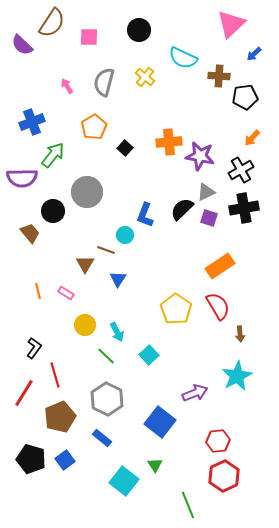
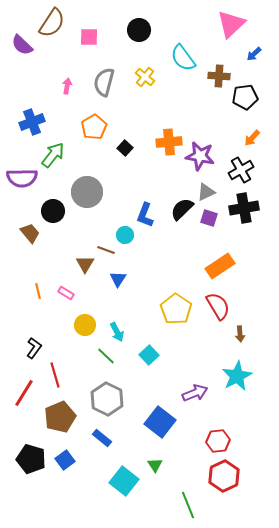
cyan semicircle at (183, 58): rotated 28 degrees clockwise
pink arrow at (67, 86): rotated 42 degrees clockwise
